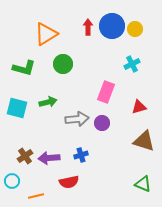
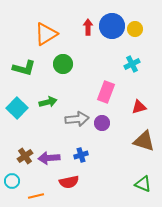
cyan square: rotated 30 degrees clockwise
